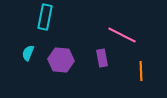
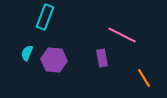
cyan rectangle: rotated 10 degrees clockwise
cyan semicircle: moved 1 px left
purple hexagon: moved 7 px left
orange line: moved 3 px right, 7 px down; rotated 30 degrees counterclockwise
